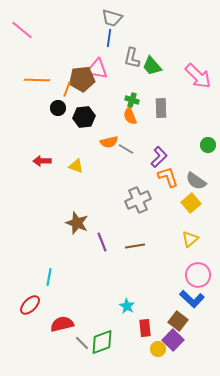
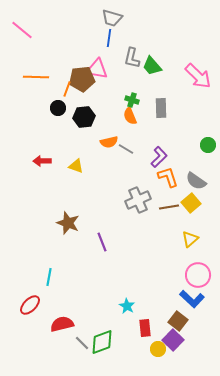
orange line at (37, 80): moved 1 px left, 3 px up
brown star at (77, 223): moved 9 px left
brown line at (135, 246): moved 34 px right, 39 px up
